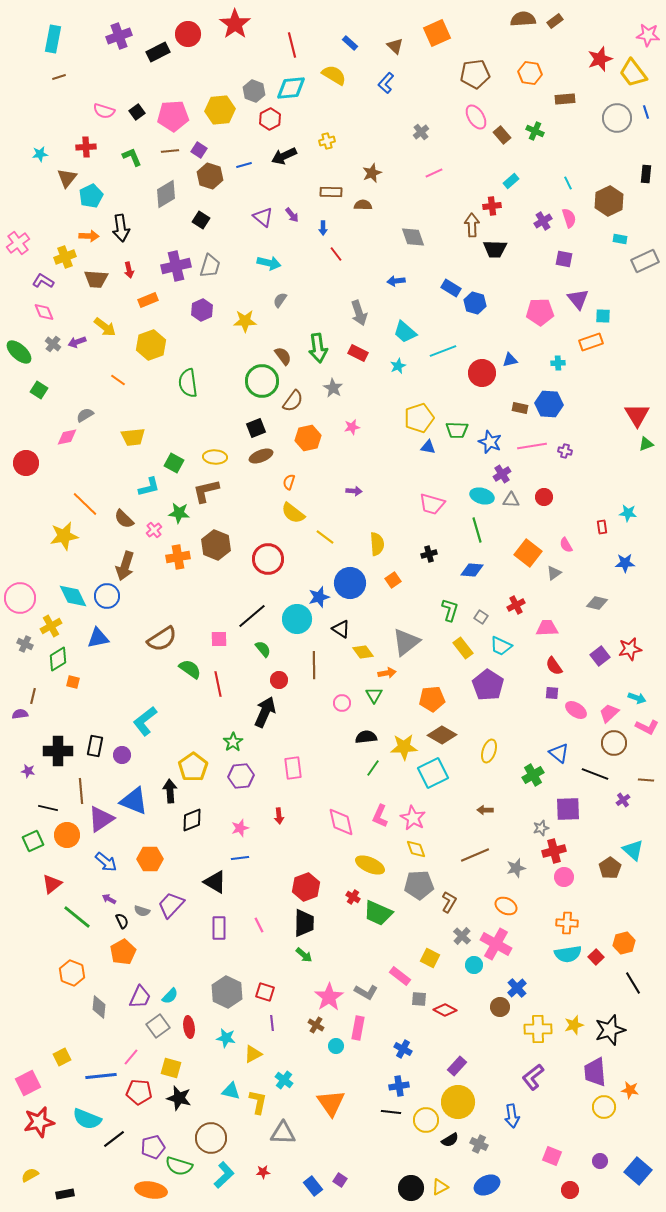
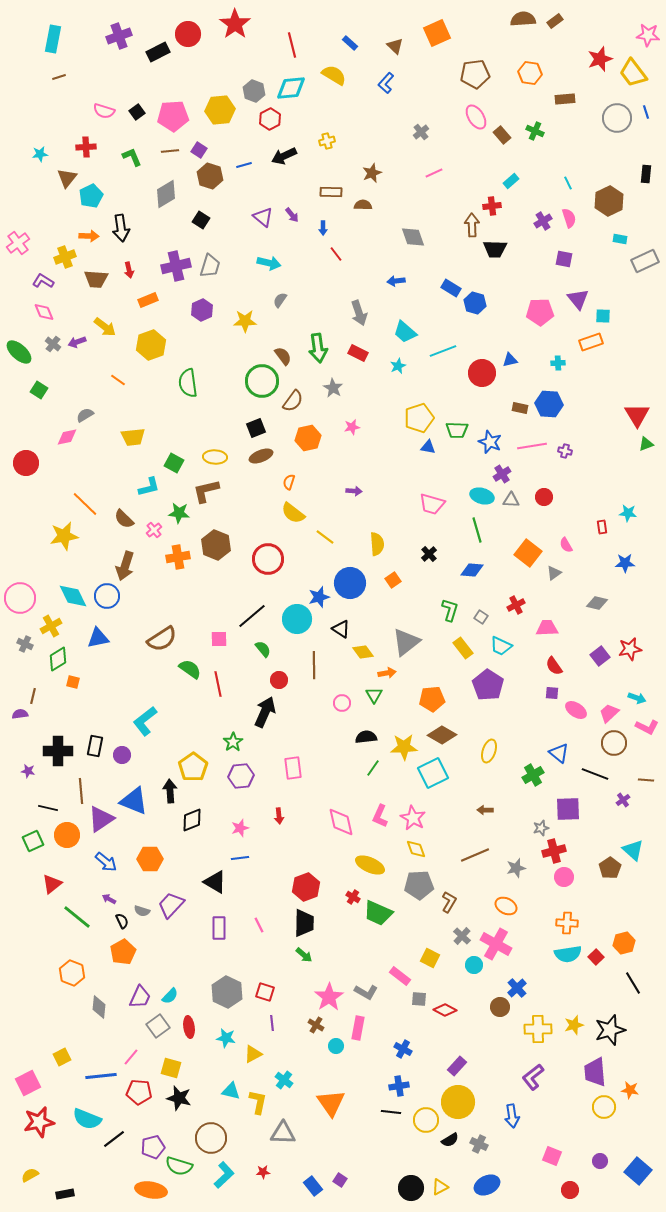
black cross at (429, 554): rotated 28 degrees counterclockwise
